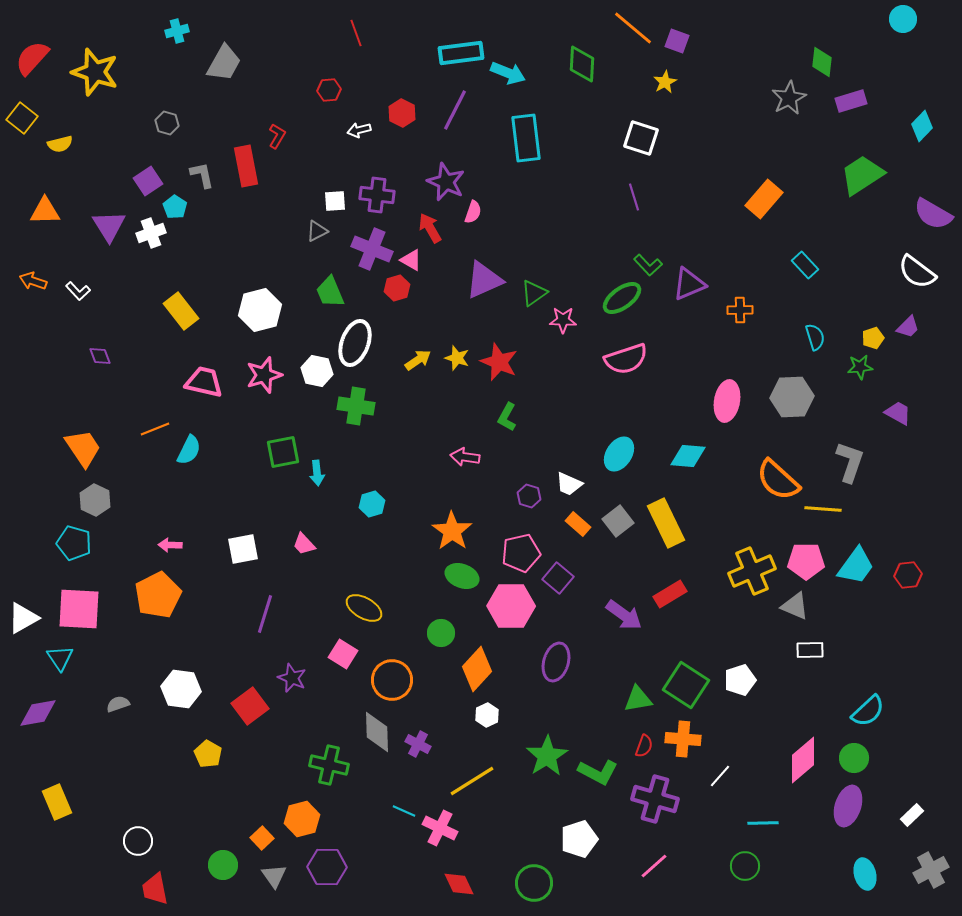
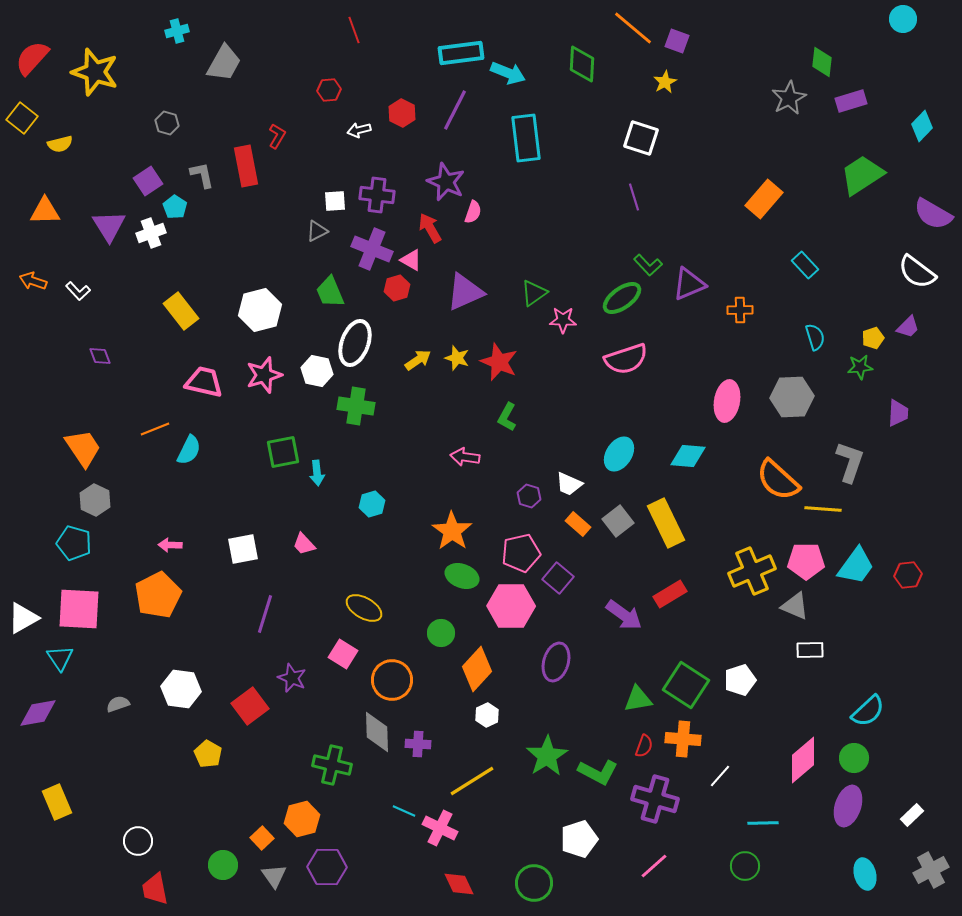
red line at (356, 33): moved 2 px left, 3 px up
purple triangle at (484, 280): moved 19 px left, 12 px down
purple trapezoid at (898, 413): rotated 64 degrees clockwise
purple cross at (418, 744): rotated 25 degrees counterclockwise
green cross at (329, 765): moved 3 px right
